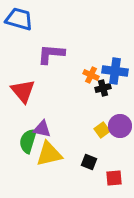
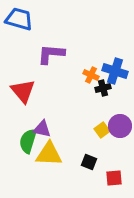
blue cross: rotated 10 degrees clockwise
yellow triangle: rotated 16 degrees clockwise
